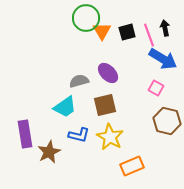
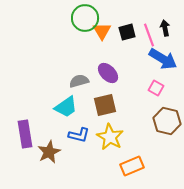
green circle: moved 1 px left
cyan trapezoid: moved 1 px right
